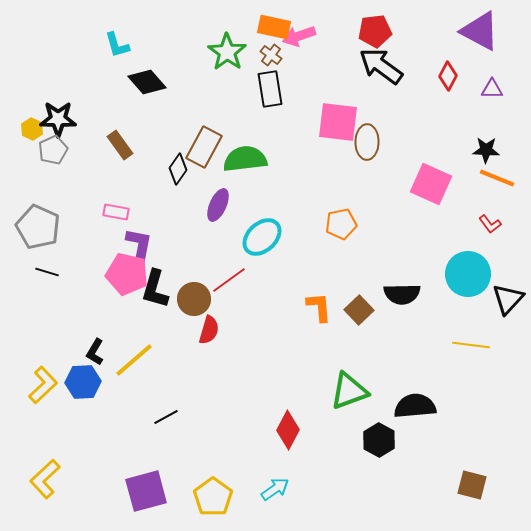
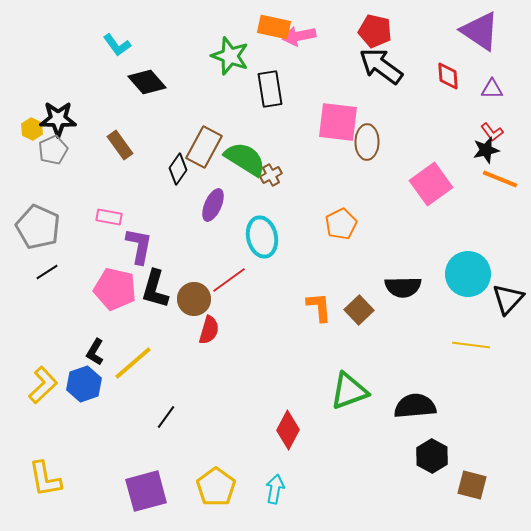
red pentagon at (375, 31): rotated 20 degrees clockwise
purple triangle at (480, 31): rotated 6 degrees clockwise
pink arrow at (299, 36): rotated 8 degrees clockwise
cyan L-shape at (117, 45): rotated 20 degrees counterclockwise
green star at (227, 52): moved 3 px right, 4 px down; rotated 15 degrees counterclockwise
brown cross at (271, 55): moved 120 px down; rotated 25 degrees clockwise
red diamond at (448, 76): rotated 32 degrees counterclockwise
black star at (486, 150): rotated 16 degrees counterclockwise
green semicircle at (245, 159): rotated 39 degrees clockwise
orange line at (497, 178): moved 3 px right, 1 px down
pink square at (431, 184): rotated 30 degrees clockwise
purple ellipse at (218, 205): moved 5 px left
pink rectangle at (116, 212): moved 7 px left, 5 px down
orange pentagon at (341, 224): rotated 16 degrees counterclockwise
red L-shape at (490, 224): moved 2 px right, 92 px up
cyan ellipse at (262, 237): rotated 60 degrees counterclockwise
black line at (47, 272): rotated 50 degrees counterclockwise
pink pentagon at (127, 274): moved 12 px left, 15 px down
black semicircle at (402, 294): moved 1 px right, 7 px up
yellow line at (134, 360): moved 1 px left, 3 px down
blue hexagon at (83, 382): moved 1 px right, 2 px down; rotated 16 degrees counterclockwise
black line at (166, 417): rotated 25 degrees counterclockwise
black hexagon at (379, 440): moved 53 px right, 16 px down
yellow L-shape at (45, 479): rotated 57 degrees counterclockwise
cyan arrow at (275, 489): rotated 44 degrees counterclockwise
yellow pentagon at (213, 497): moved 3 px right, 10 px up
